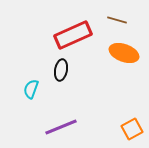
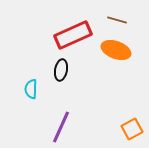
orange ellipse: moved 8 px left, 3 px up
cyan semicircle: rotated 18 degrees counterclockwise
purple line: rotated 44 degrees counterclockwise
